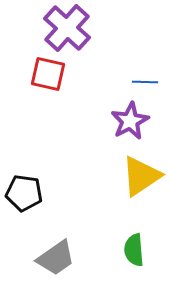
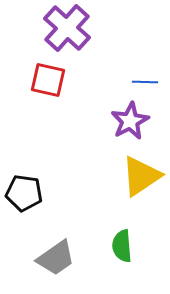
red square: moved 6 px down
green semicircle: moved 12 px left, 4 px up
